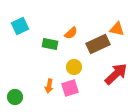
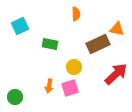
orange semicircle: moved 5 px right, 19 px up; rotated 48 degrees counterclockwise
